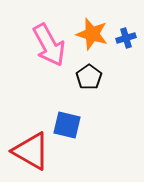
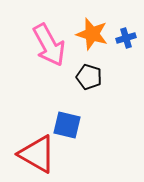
black pentagon: rotated 20 degrees counterclockwise
red triangle: moved 6 px right, 3 px down
